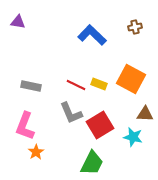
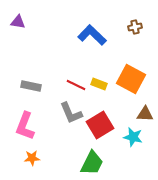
orange star: moved 4 px left, 6 px down; rotated 28 degrees clockwise
